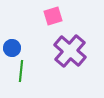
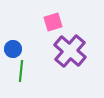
pink square: moved 6 px down
blue circle: moved 1 px right, 1 px down
